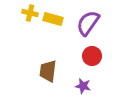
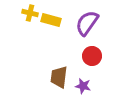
yellow rectangle: moved 2 px left, 1 px down
purple semicircle: moved 1 px left
brown trapezoid: moved 11 px right, 6 px down
